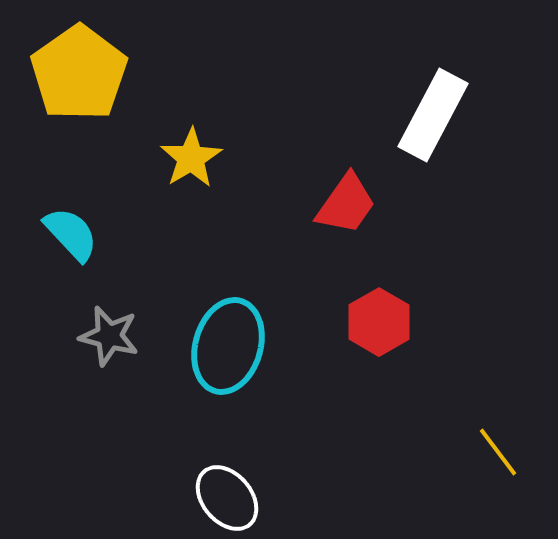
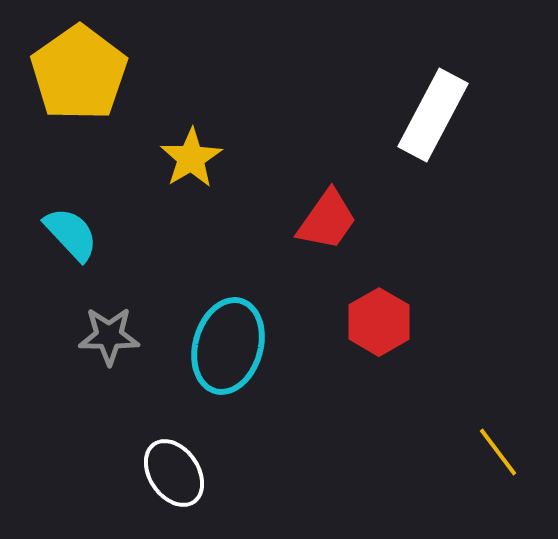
red trapezoid: moved 19 px left, 16 px down
gray star: rotated 14 degrees counterclockwise
white ellipse: moved 53 px left, 25 px up; rotated 6 degrees clockwise
